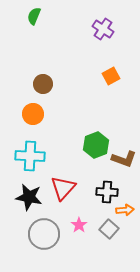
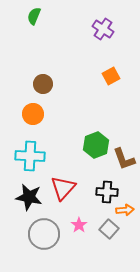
brown L-shape: rotated 50 degrees clockwise
